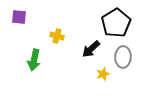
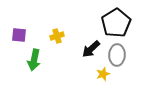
purple square: moved 18 px down
yellow cross: rotated 32 degrees counterclockwise
gray ellipse: moved 6 px left, 2 px up
